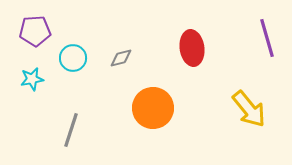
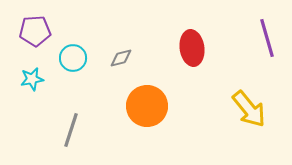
orange circle: moved 6 px left, 2 px up
